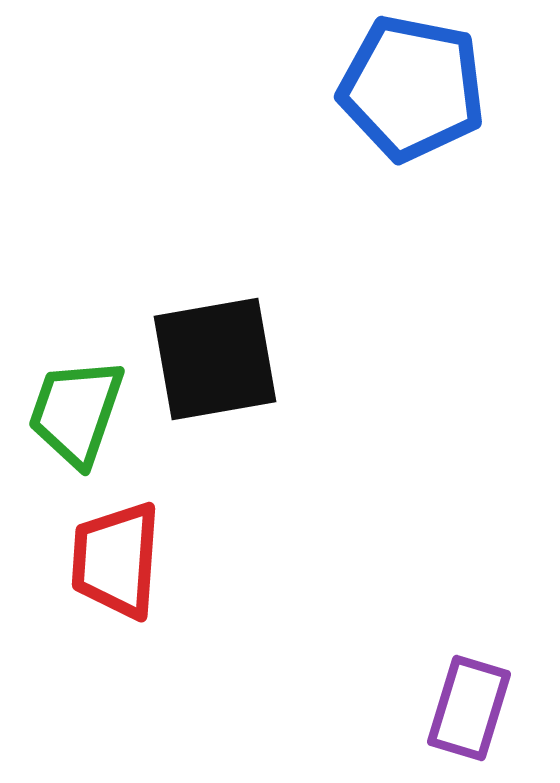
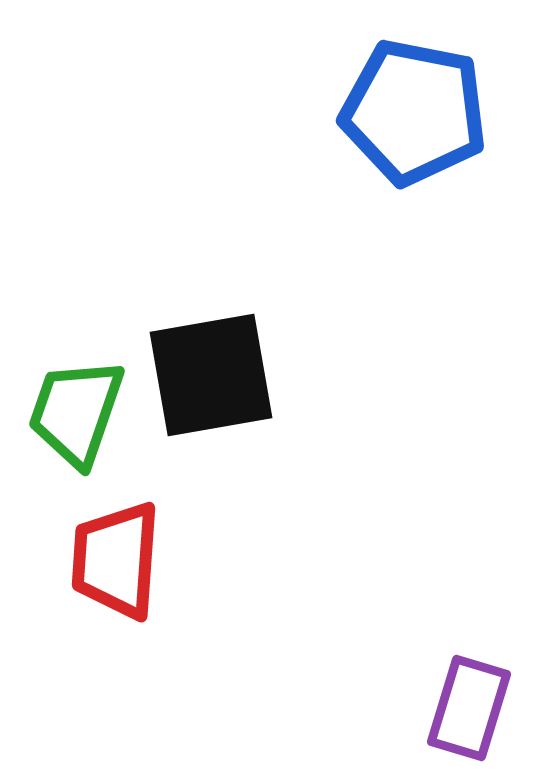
blue pentagon: moved 2 px right, 24 px down
black square: moved 4 px left, 16 px down
